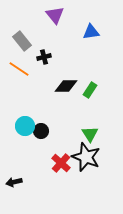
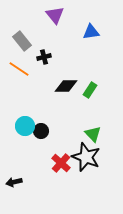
green triangle: moved 3 px right; rotated 12 degrees counterclockwise
